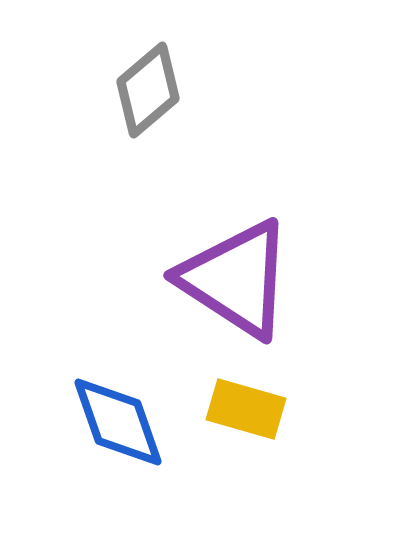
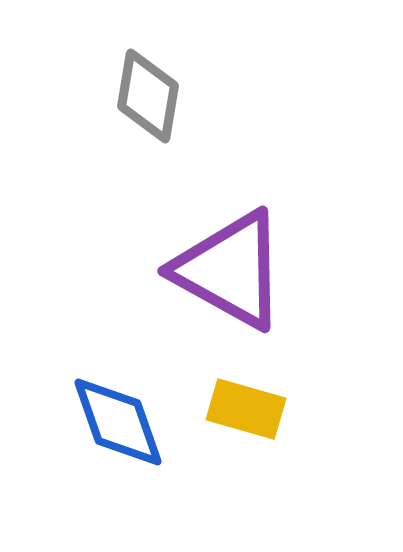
gray diamond: moved 6 px down; rotated 40 degrees counterclockwise
purple triangle: moved 6 px left, 9 px up; rotated 4 degrees counterclockwise
